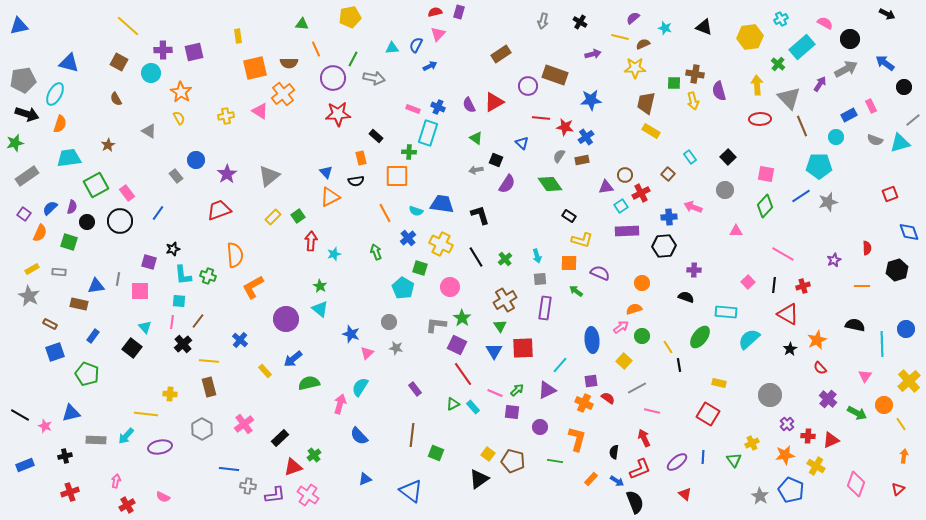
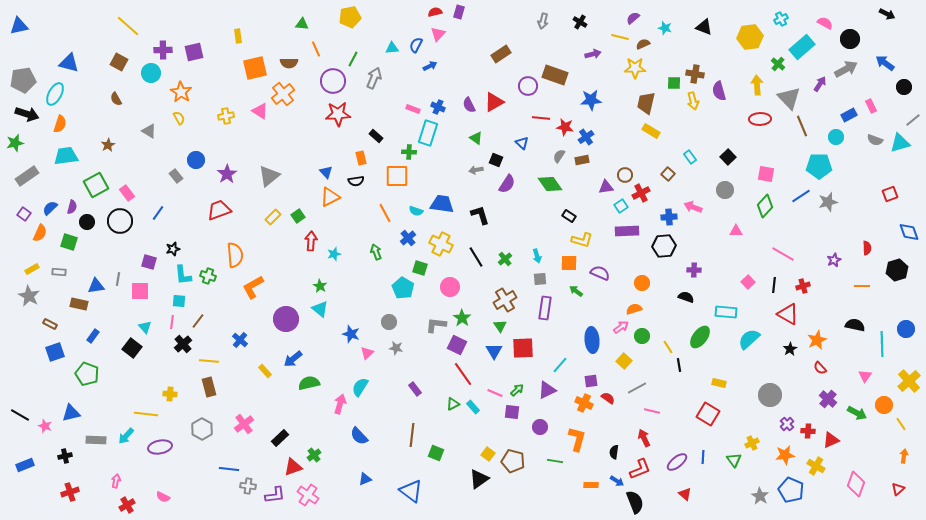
purple circle at (333, 78): moved 3 px down
gray arrow at (374, 78): rotated 80 degrees counterclockwise
cyan trapezoid at (69, 158): moved 3 px left, 2 px up
red cross at (808, 436): moved 5 px up
orange rectangle at (591, 479): moved 6 px down; rotated 48 degrees clockwise
